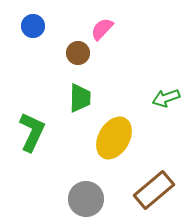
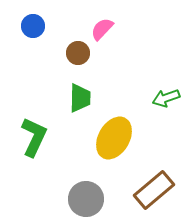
green L-shape: moved 2 px right, 5 px down
